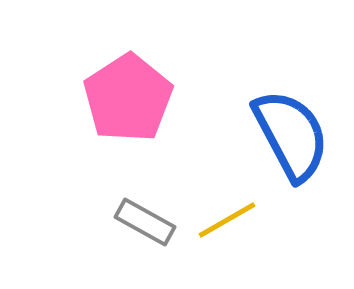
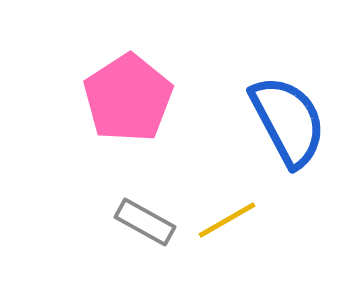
blue semicircle: moved 3 px left, 14 px up
